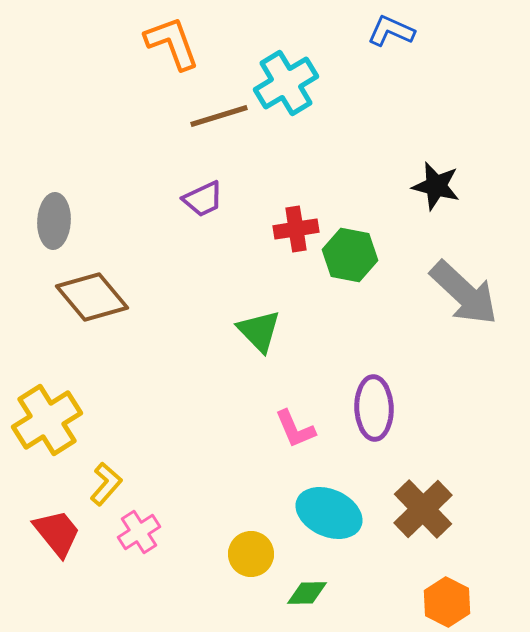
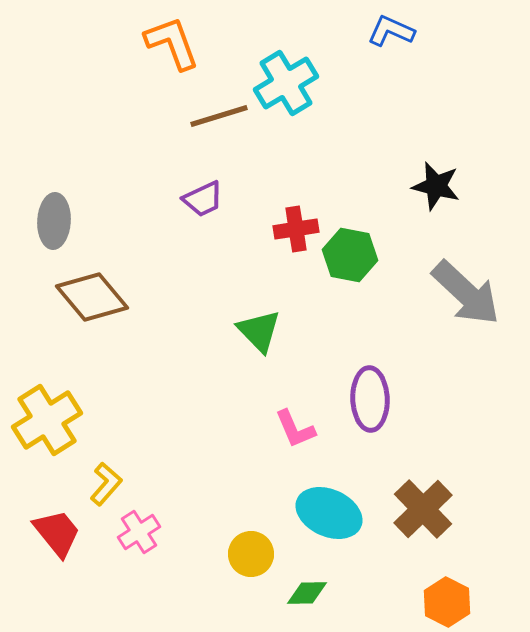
gray arrow: moved 2 px right
purple ellipse: moved 4 px left, 9 px up
